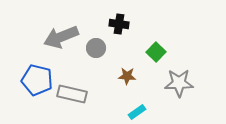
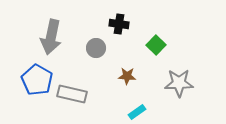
gray arrow: moved 10 px left; rotated 56 degrees counterclockwise
green square: moved 7 px up
blue pentagon: rotated 16 degrees clockwise
